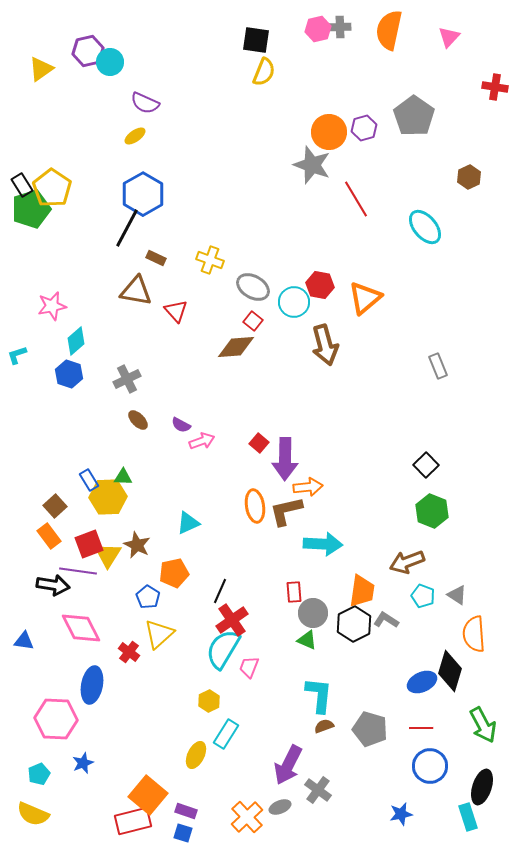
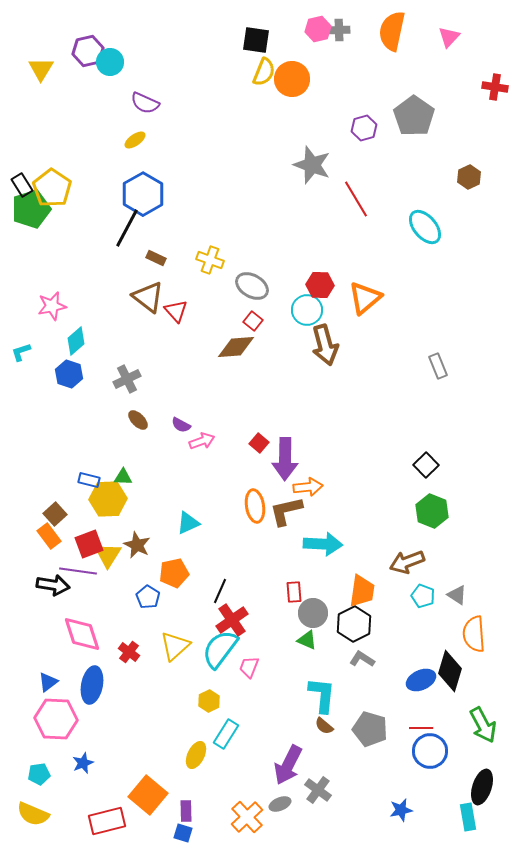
gray cross at (340, 27): moved 1 px left, 3 px down
orange semicircle at (389, 30): moved 3 px right, 1 px down
yellow triangle at (41, 69): rotated 24 degrees counterclockwise
orange circle at (329, 132): moved 37 px left, 53 px up
yellow ellipse at (135, 136): moved 4 px down
red hexagon at (320, 285): rotated 8 degrees counterclockwise
gray ellipse at (253, 287): moved 1 px left, 1 px up
brown triangle at (136, 291): moved 12 px right, 6 px down; rotated 28 degrees clockwise
cyan circle at (294, 302): moved 13 px right, 8 px down
cyan L-shape at (17, 355): moved 4 px right, 3 px up
blue rectangle at (89, 480): rotated 45 degrees counterclockwise
yellow hexagon at (108, 497): moved 2 px down
brown square at (55, 506): moved 8 px down
gray L-shape at (386, 620): moved 24 px left, 39 px down
pink diamond at (81, 628): moved 1 px right, 6 px down; rotated 9 degrees clockwise
yellow triangle at (159, 634): moved 16 px right, 12 px down
blue triangle at (24, 641): moved 24 px right, 41 px down; rotated 45 degrees counterclockwise
cyan semicircle at (223, 649): moved 3 px left; rotated 6 degrees clockwise
blue ellipse at (422, 682): moved 1 px left, 2 px up
cyan L-shape at (319, 695): moved 3 px right
brown semicircle at (324, 726): rotated 120 degrees counterclockwise
blue circle at (430, 766): moved 15 px up
cyan pentagon at (39, 774): rotated 15 degrees clockwise
gray ellipse at (280, 807): moved 3 px up
purple rectangle at (186, 811): rotated 70 degrees clockwise
blue star at (401, 814): moved 4 px up
cyan rectangle at (468, 817): rotated 8 degrees clockwise
red rectangle at (133, 821): moved 26 px left
